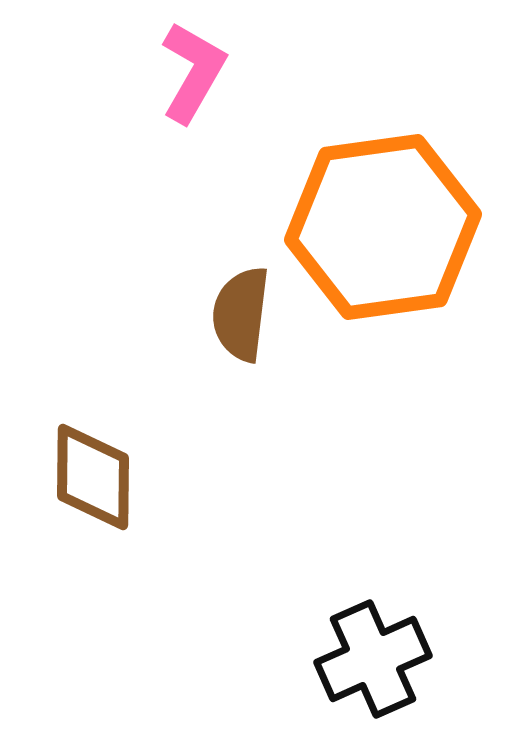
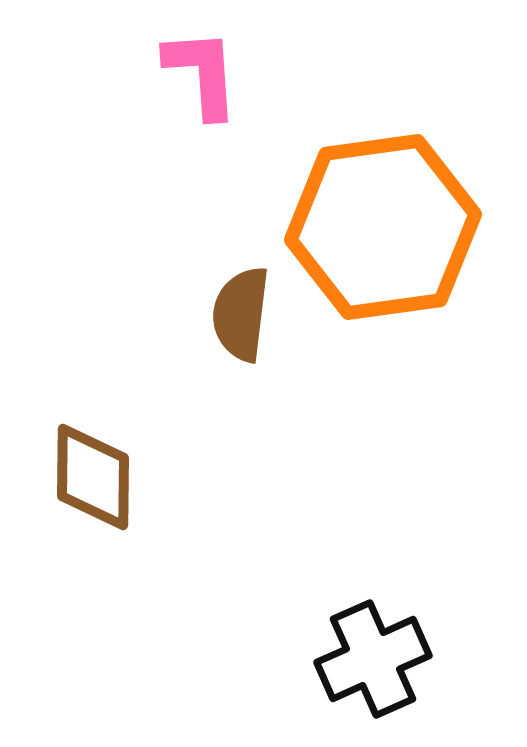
pink L-shape: moved 9 px right, 1 px down; rotated 34 degrees counterclockwise
